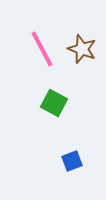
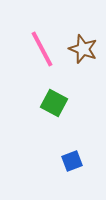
brown star: moved 1 px right
